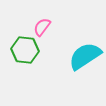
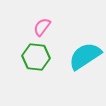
green hexagon: moved 11 px right, 7 px down
